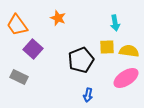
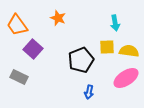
blue arrow: moved 1 px right, 3 px up
